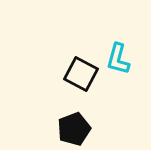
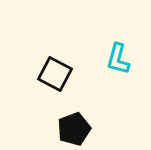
black square: moved 26 px left
